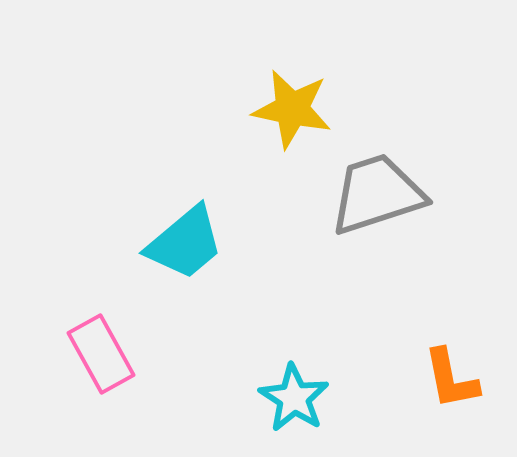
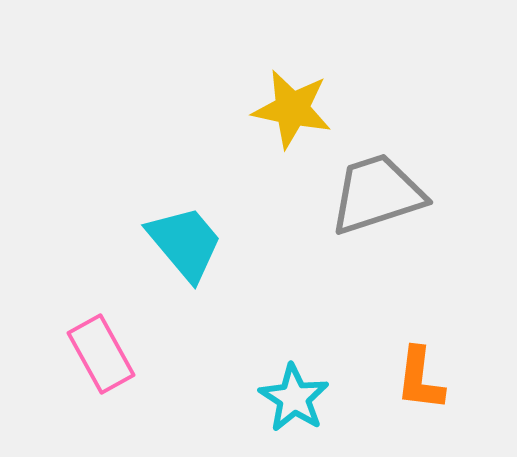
cyan trapezoid: rotated 90 degrees counterclockwise
orange L-shape: moved 31 px left; rotated 18 degrees clockwise
